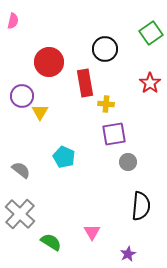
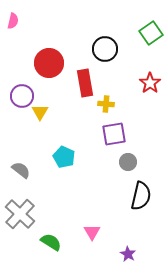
red circle: moved 1 px down
black semicircle: moved 10 px up; rotated 8 degrees clockwise
purple star: rotated 14 degrees counterclockwise
